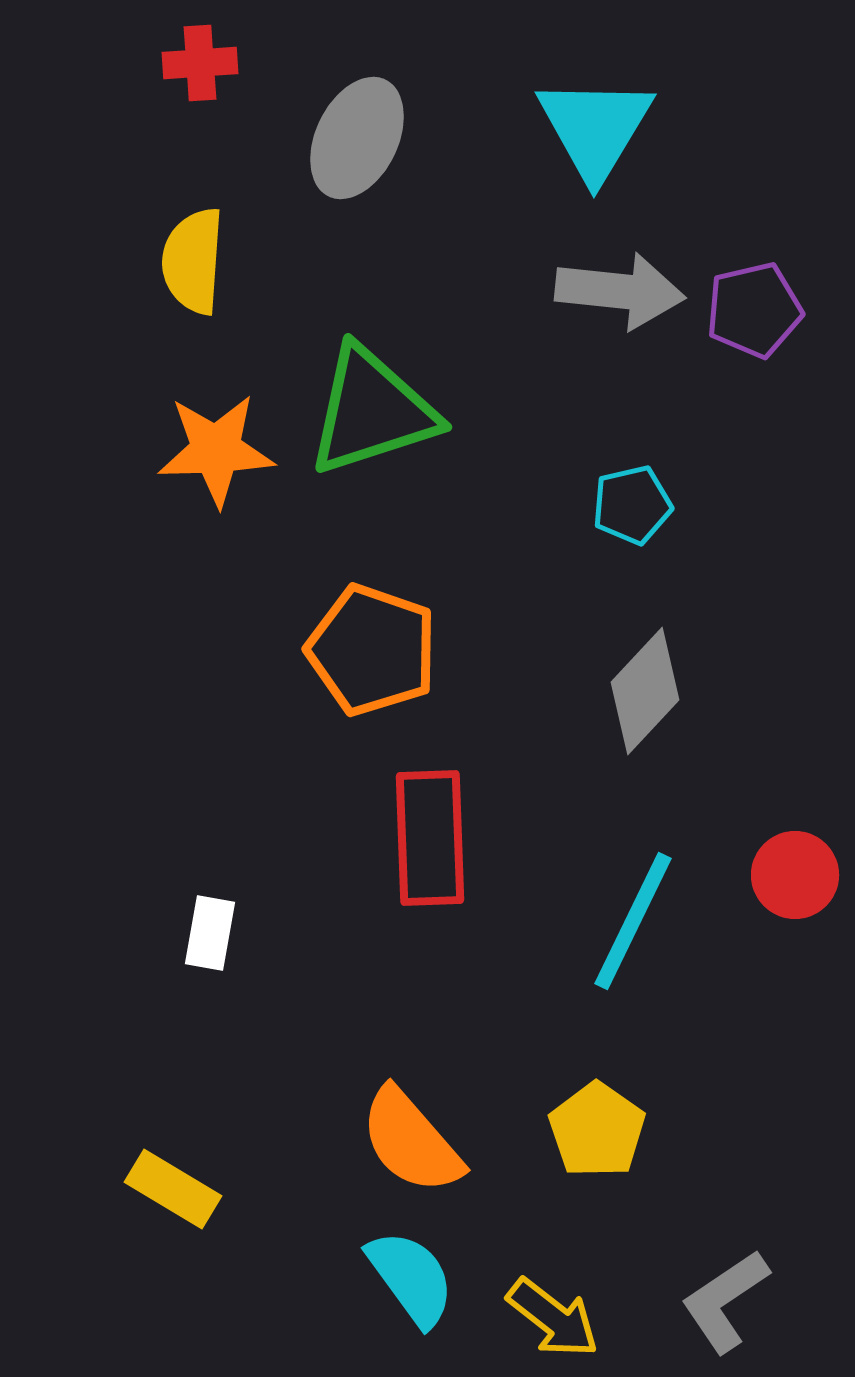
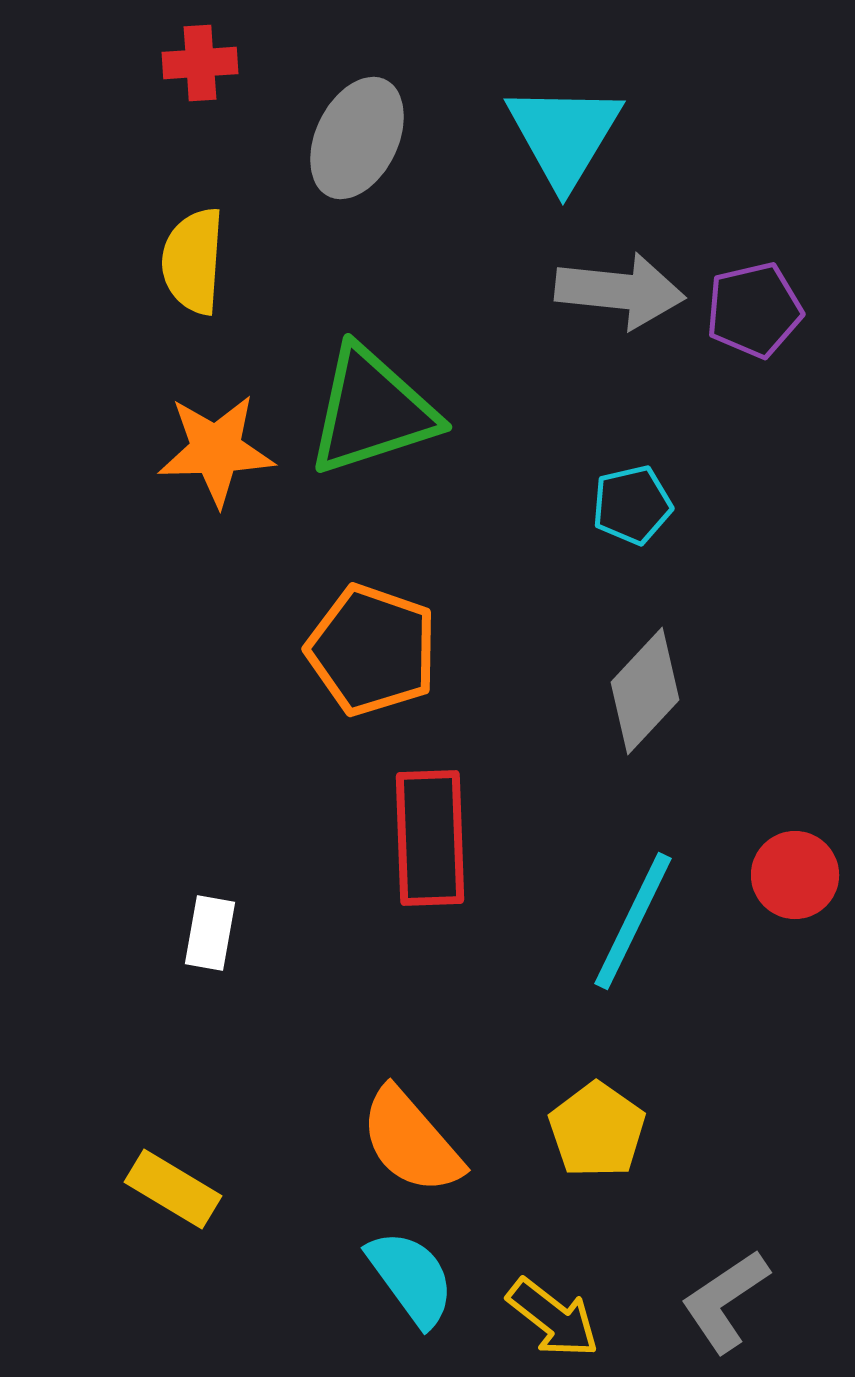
cyan triangle: moved 31 px left, 7 px down
